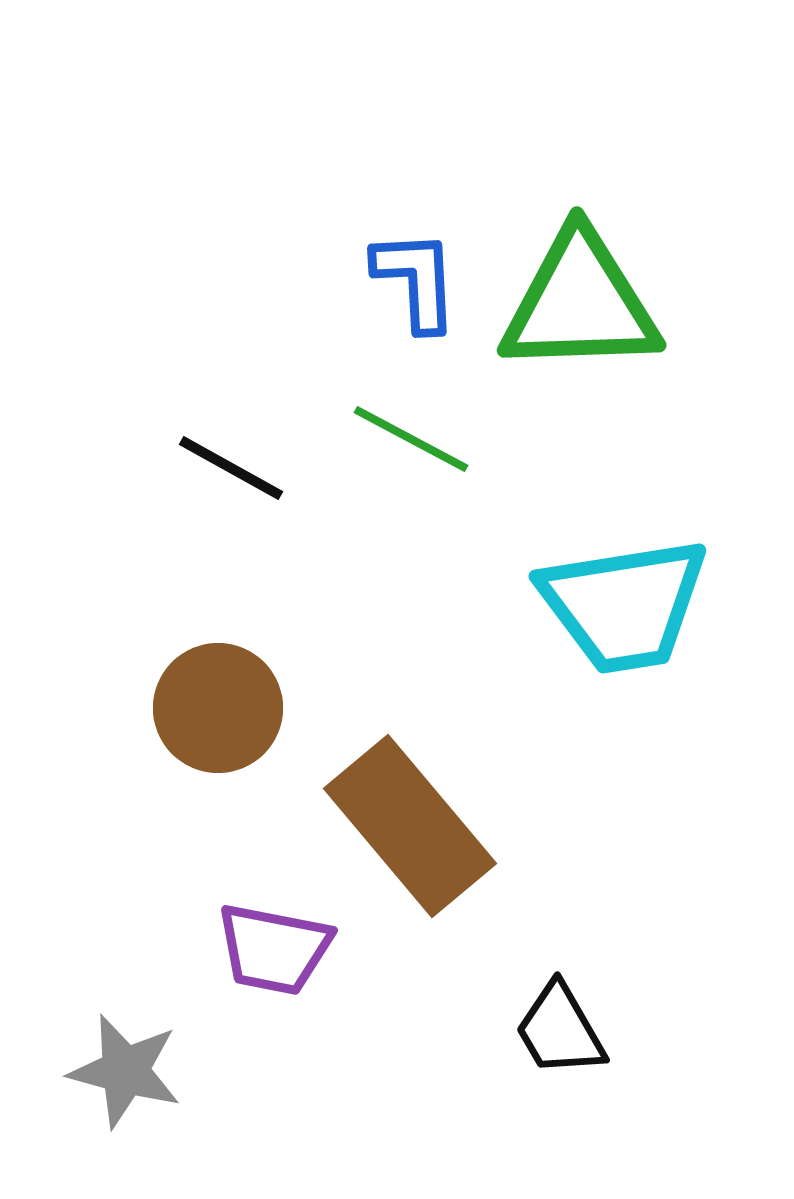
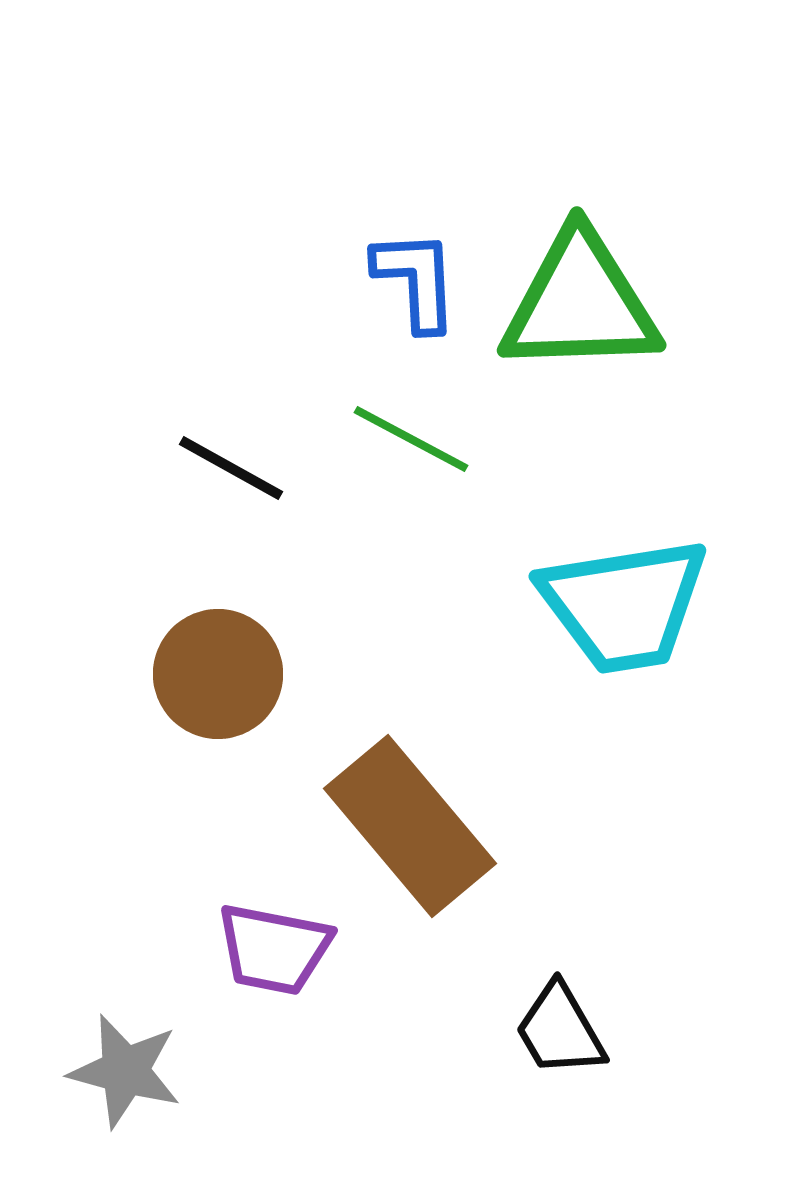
brown circle: moved 34 px up
